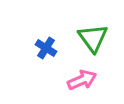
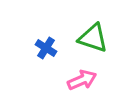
green triangle: rotated 36 degrees counterclockwise
